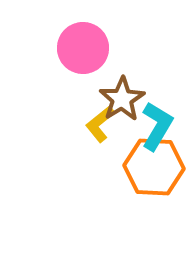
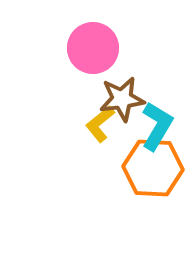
pink circle: moved 10 px right
brown star: rotated 24 degrees clockwise
orange hexagon: moved 1 px left, 1 px down
